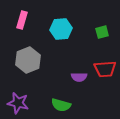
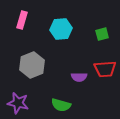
green square: moved 2 px down
gray hexagon: moved 4 px right, 5 px down
